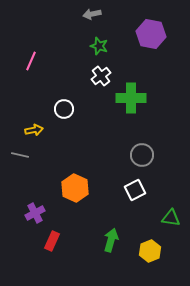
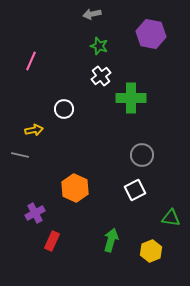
yellow hexagon: moved 1 px right
